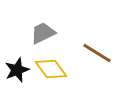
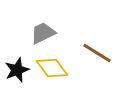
yellow diamond: moved 1 px right, 1 px up
